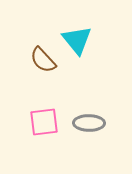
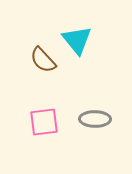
gray ellipse: moved 6 px right, 4 px up
